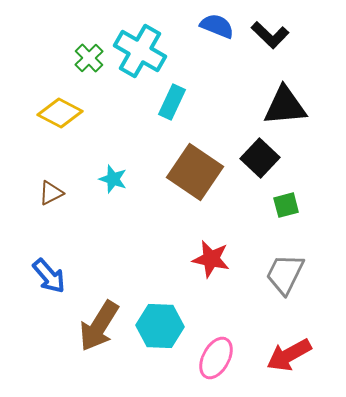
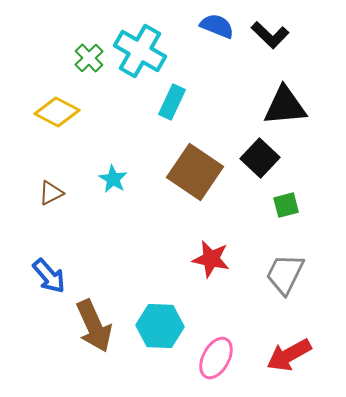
yellow diamond: moved 3 px left, 1 px up
cyan star: rotated 12 degrees clockwise
brown arrow: moved 5 px left; rotated 56 degrees counterclockwise
